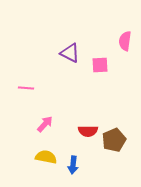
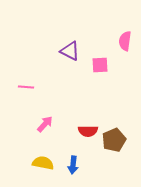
purple triangle: moved 2 px up
pink line: moved 1 px up
yellow semicircle: moved 3 px left, 6 px down
